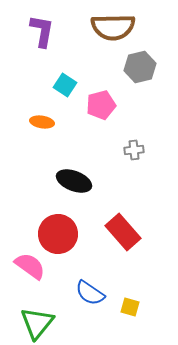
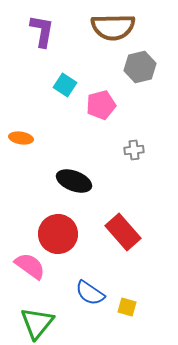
orange ellipse: moved 21 px left, 16 px down
yellow square: moved 3 px left
